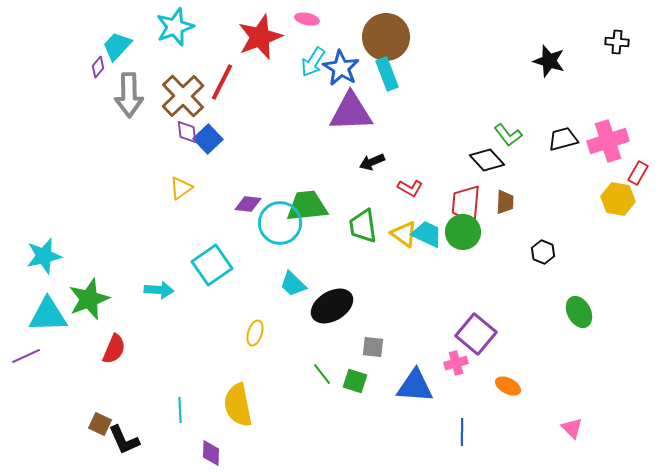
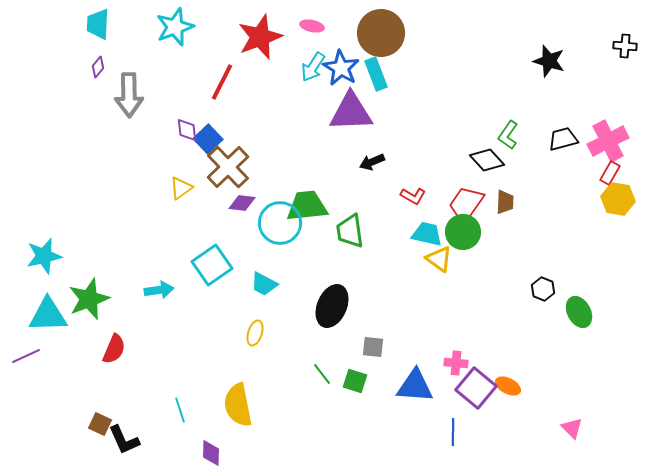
pink ellipse at (307, 19): moved 5 px right, 7 px down
brown circle at (386, 37): moved 5 px left, 4 px up
black cross at (617, 42): moved 8 px right, 4 px down
cyan trapezoid at (117, 46): moved 19 px left, 22 px up; rotated 40 degrees counterclockwise
cyan arrow at (313, 62): moved 5 px down
cyan rectangle at (387, 74): moved 11 px left
brown cross at (183, 96): moved 45 px right, 71 px down
purple diamond at (187, 132): moved 2 px up
green L-shape at (508, 135): rotated 72 degrees clockwise
pink cross at (608, 141): rotated 9 degrees counterclockwise
red rectangle at (638, 173): moved 28 px left
red L-shape at (410, 188): moved 3 px right, 8 px down
purple diamond at (248, 204): moved 6 px left, 1 px up
red trapezoid at (466, 204): rotated 30 degrees clockwise
green trapezoid at (363, 226): moved 13 px left, 5 px down
yellow triangle at (404, 234): moved 35 px right, 25 px down
cyan trapezoid at (427, 234): rotated 12 degrees counterclockwise
black hexagon at (543, 252): moved 37 px down
cyan trapezoid at (293, 284): moved 29 px left; rotated 16 degrees counterclockwise
cyan arrow at (159, 290): rotated 12 degrees counterclockwise
black ellipse at (332, 306): rotated 36 degrees counterclockwise
purple square at (476, 334): moved 54 px down
pink cross at (456, 363): rotated 20 degrees clockwise
cyan line at (180, 410): rotated 15 degrees counterclockwise
blue line at (462, 432): moved 9 px left
